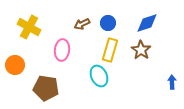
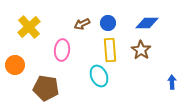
blue diamond: rotated 20 degrees clockwise
yellow cross: rotated 20 degrees clockwise
yellow rectangle: rotated 20 degrees counterclockwise
